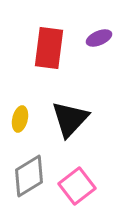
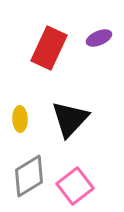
red rectangle: rotated 18 degrees clockwise
yellow ellipse: rotated 15 degrees counterclockwise
pink square: moved 2 px left
